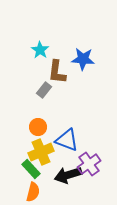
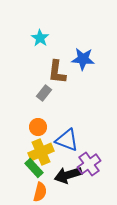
cyan star: moved 12 px up
gray rectangle: moved 3 px down
green rectangle: moved 3 px right, 1 px up
orange semicircle: moved 7 px right
